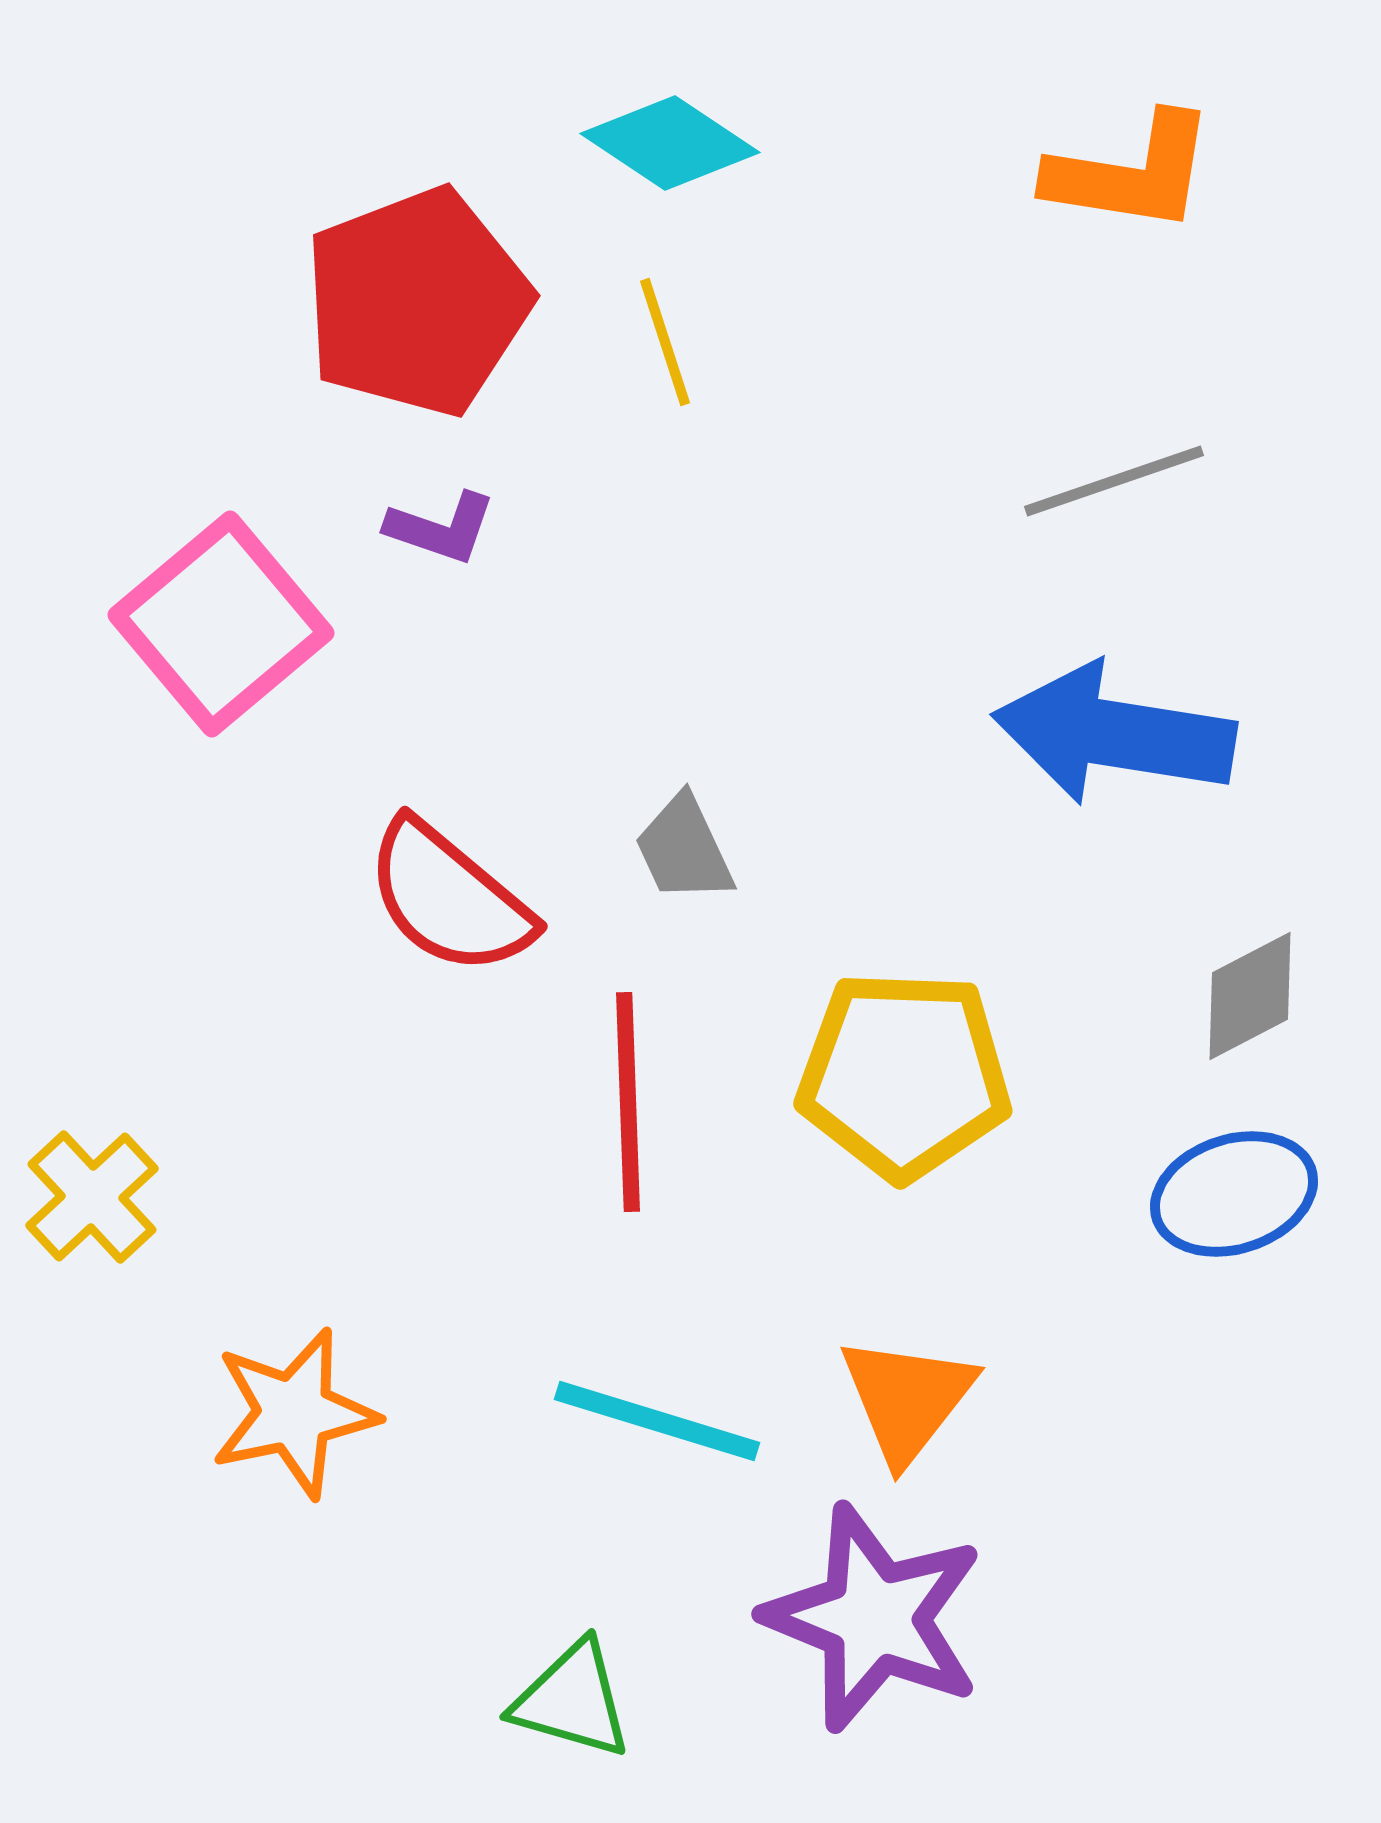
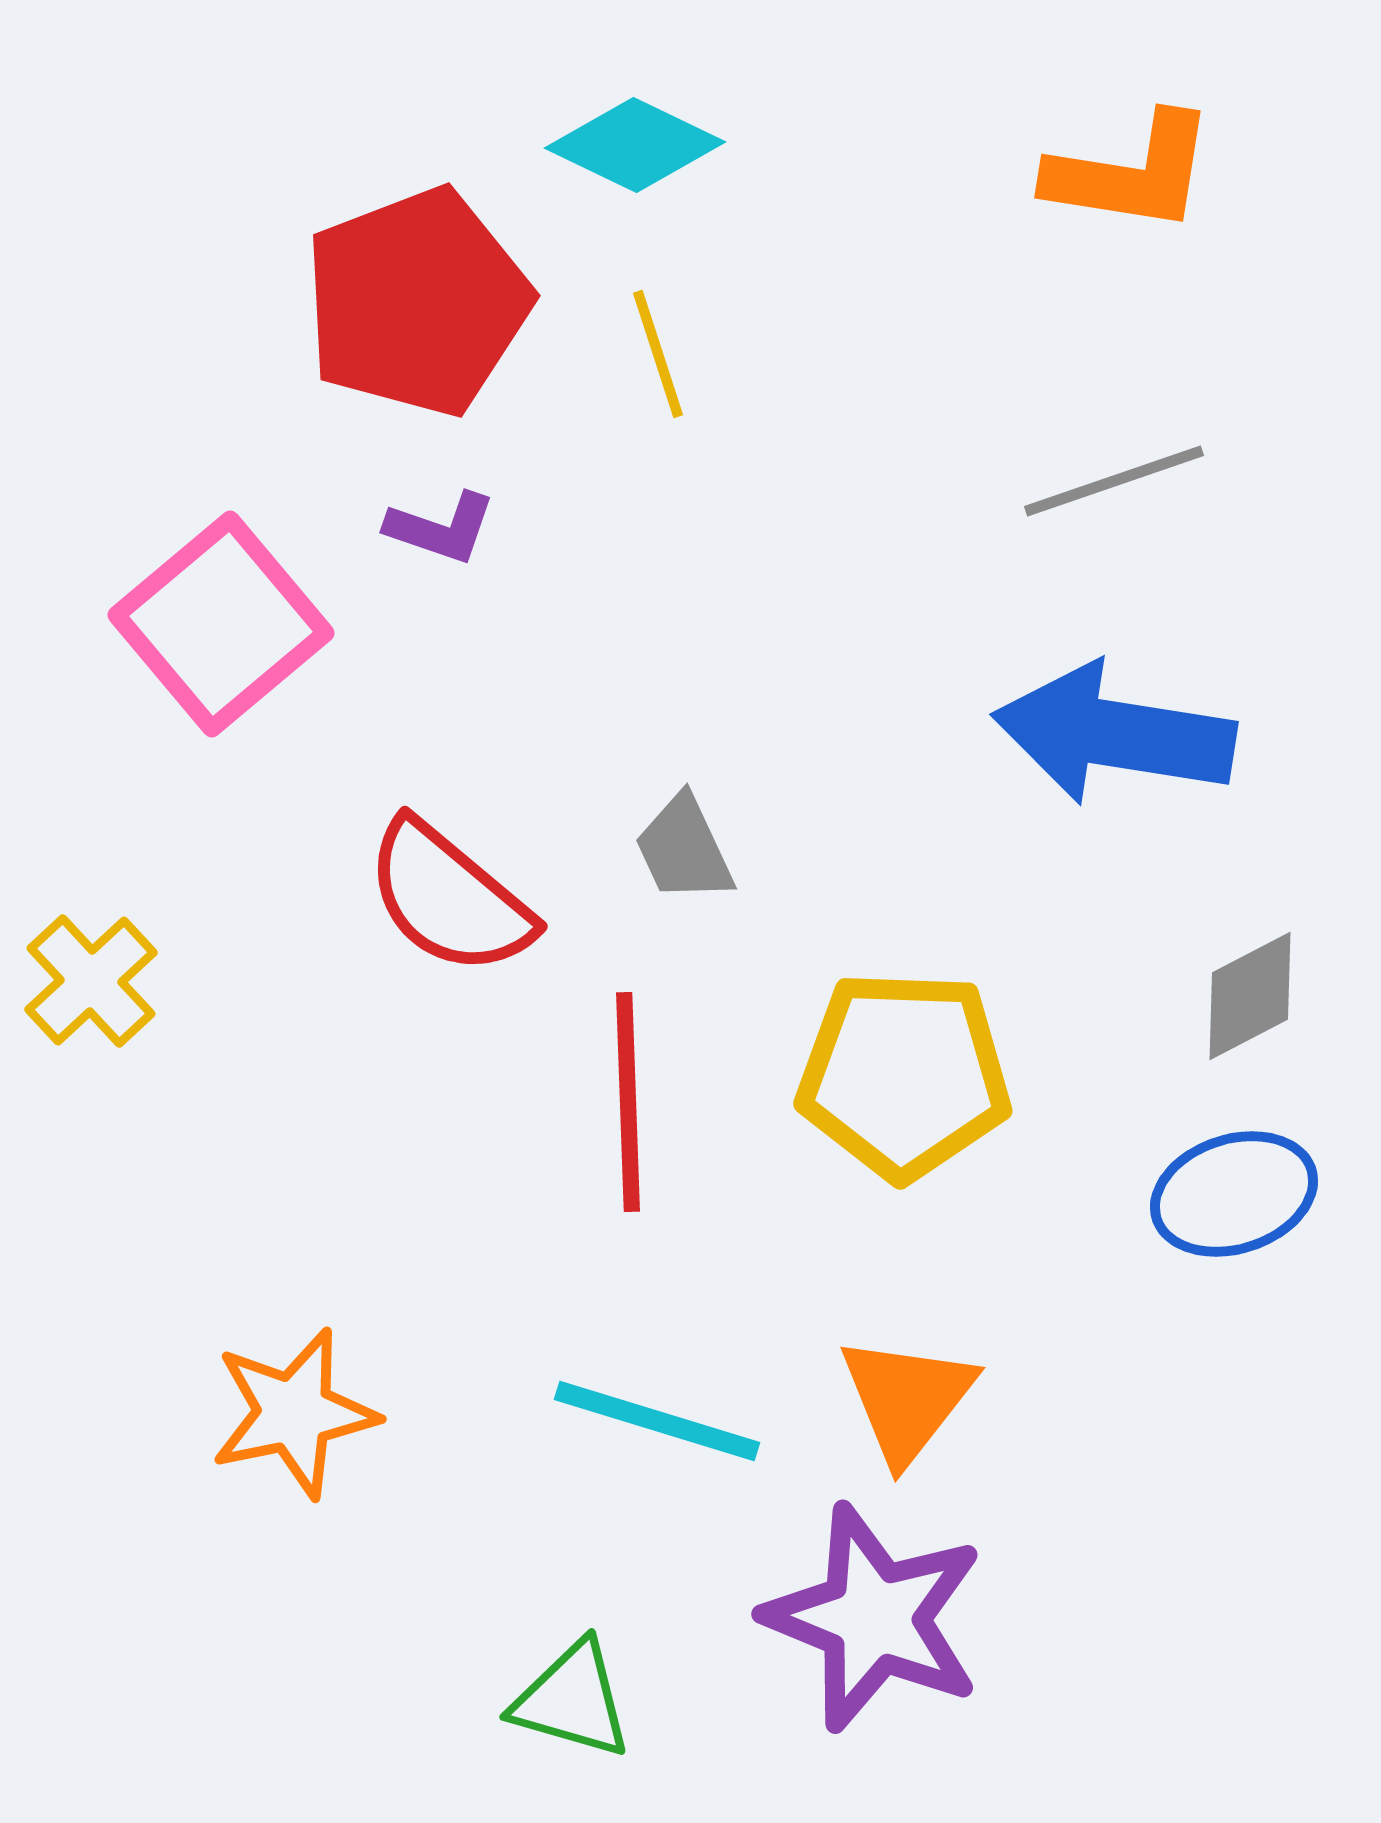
cyan diamond: moved 35 px left, 2 px down; rotated 8 degrees counterclockwise
yellow line: moved 7 px left, 12 px down
yellow cross: moved 1 px left, 216 px up
